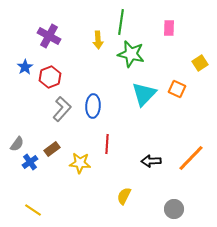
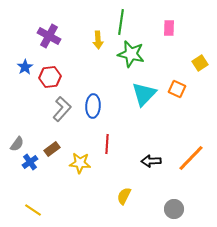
red hexagon: rotated 15 degrees clockwise
